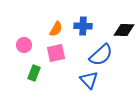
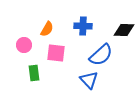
orange semicircle: moved 9 px left
pink square: rotated 18 degrees clockwise
green rectangle: rotated 28 degrees counterclockwise
